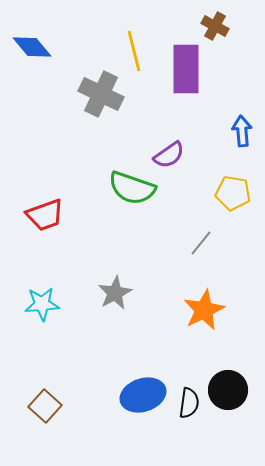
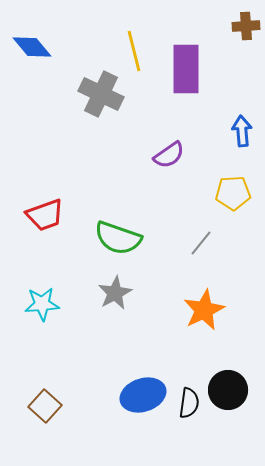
brown cross: moved 31 px right; rotated 32 degrees counterclockwise
green semicircle: moved 14 px left, 50 px down
yellow pentagon: rotated 12 degrees counterclockwise
